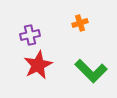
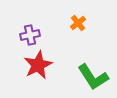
orange cross: moved 2 px left; rotated 21 degrees counterclockwise
green L-shape: moved 2 px right, 6 px down; rotated 12 degrees clockwise
